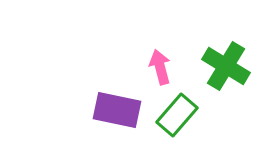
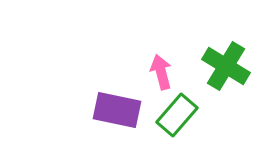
pink arrow: moved 1 px right, 5 px down
